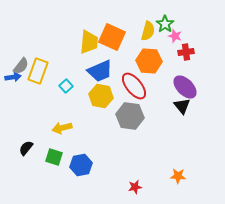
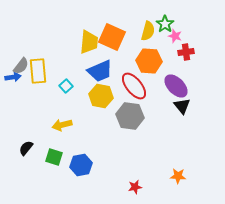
yellow rectangle: rotated 25 degrees counterclockwise
purple ellipse: moved 9 px left, 1 px up
yellow arrow: moved 3 px up
